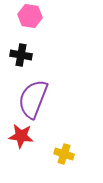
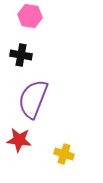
red star: moved 2 px left, 4 px down
